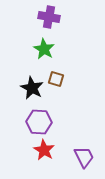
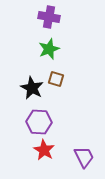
green star: moved 5 px right; rotated 20 degrees clockwise
